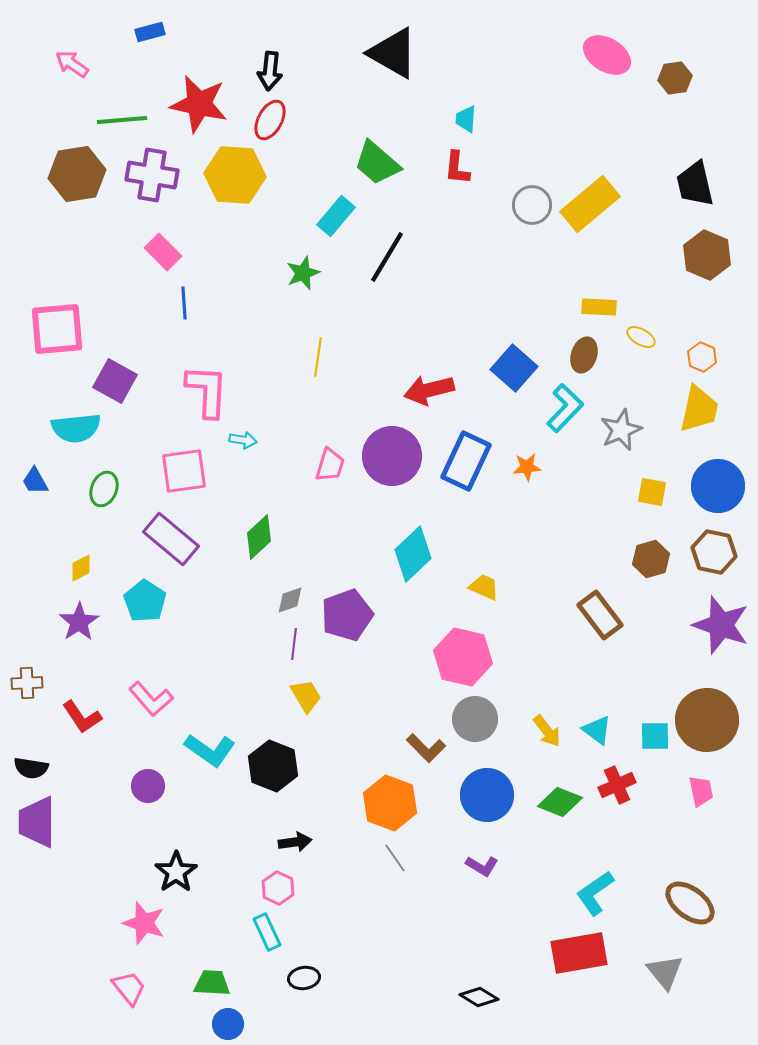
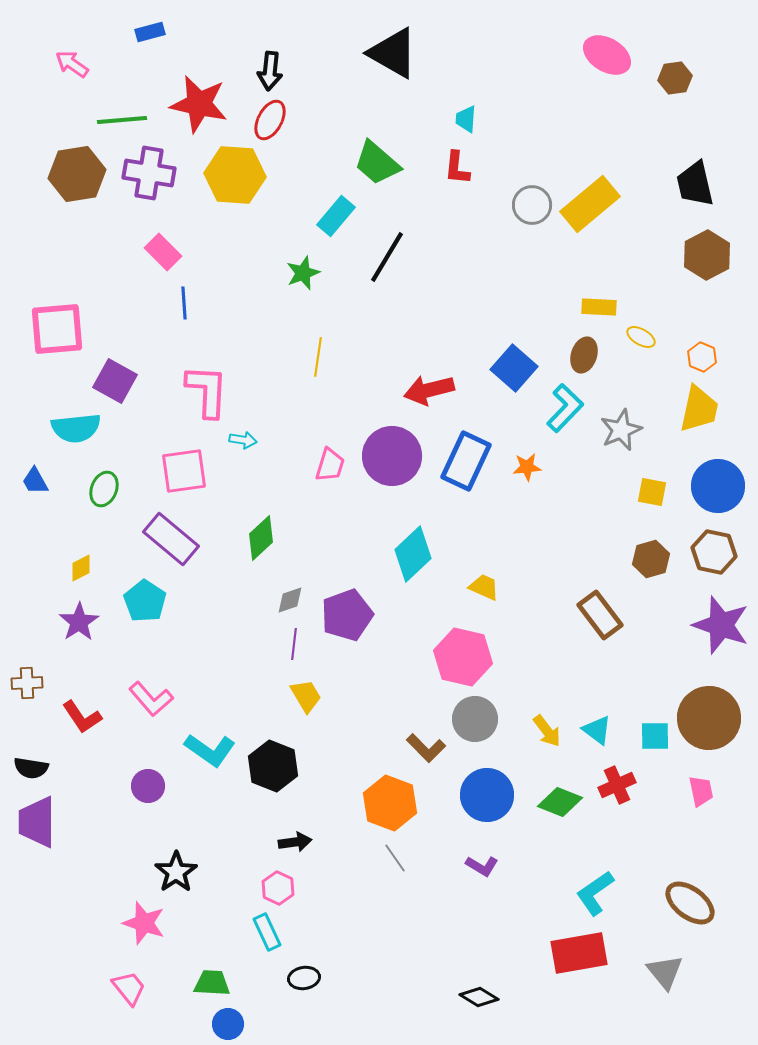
purple cross at (152, 175): moved 3 px left, 2 px up
brown hexagon at (707, 255): rotated 9 degrees clockwise
green diamond at (259, 537): moved 2 px right, 1 px down
brown circle at (707, 720): moved 2 px right, 2 px up
